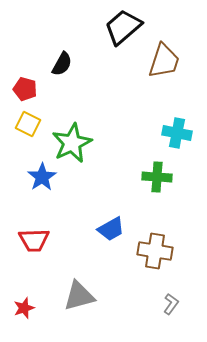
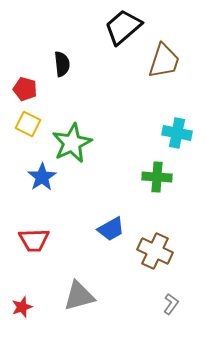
black semicircle: rotated 35 degrees counterclockwise
brown cross: rotated 16 degrees clockwise
red star: moved 2 px left, 1 px up
